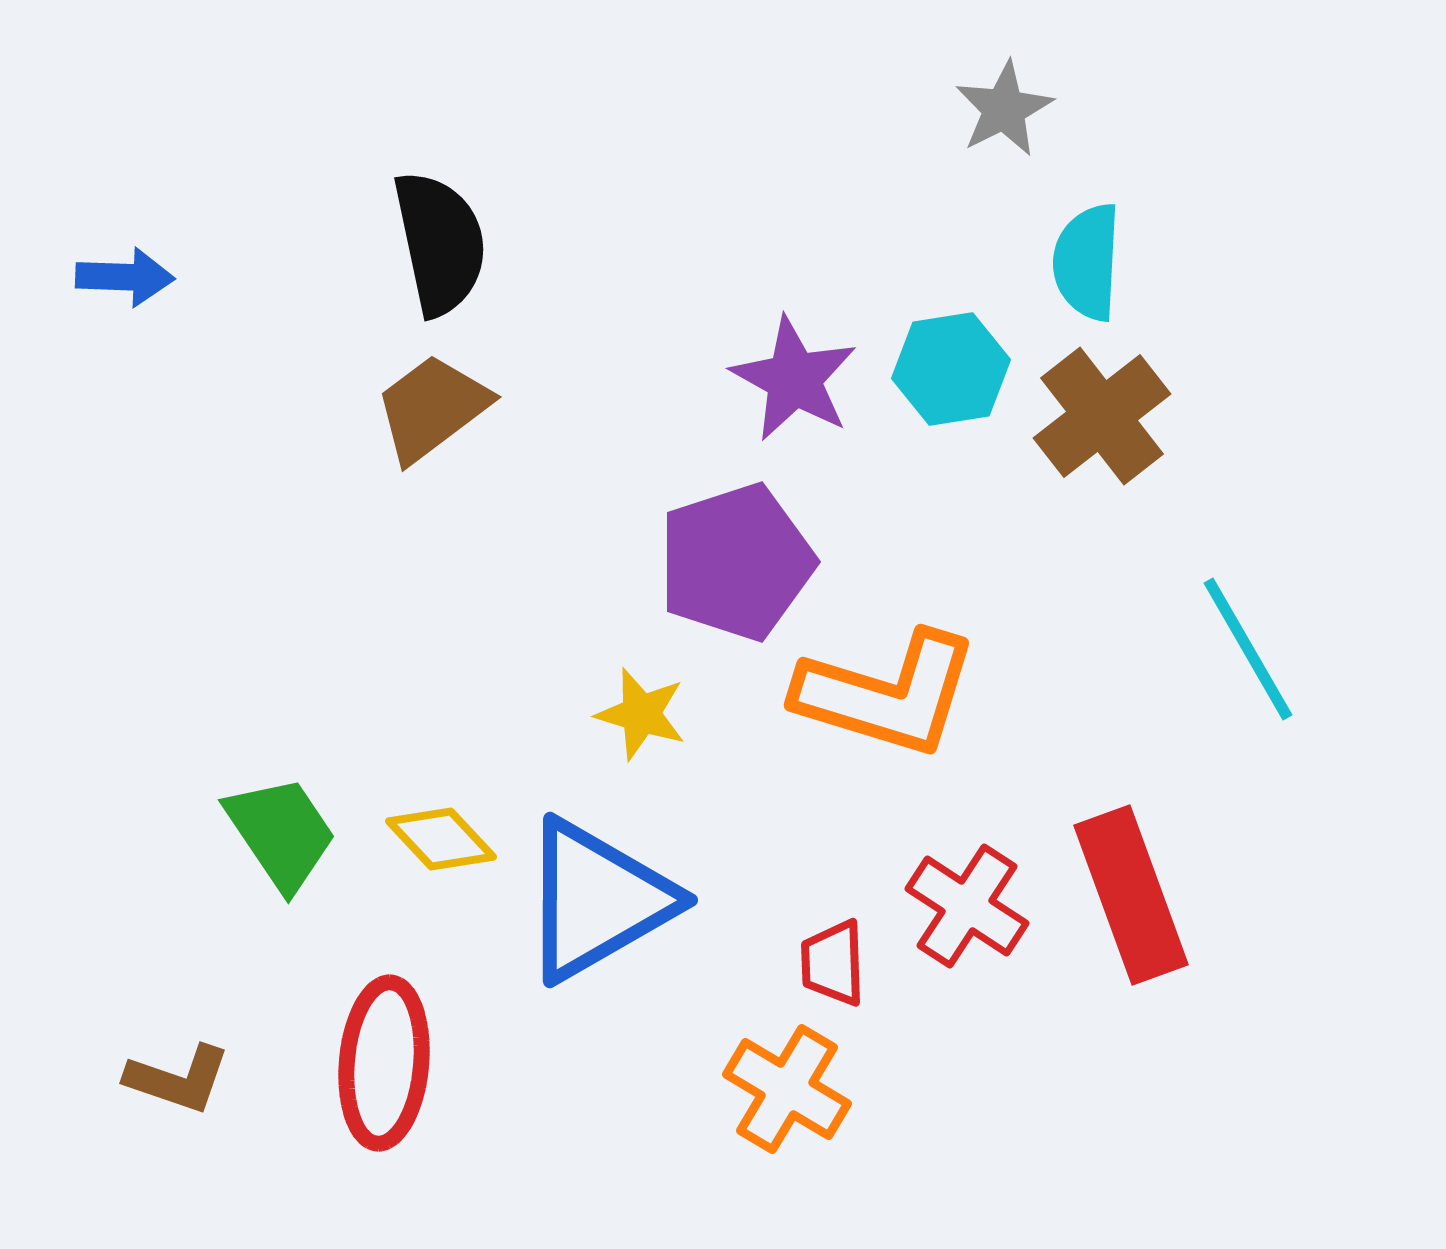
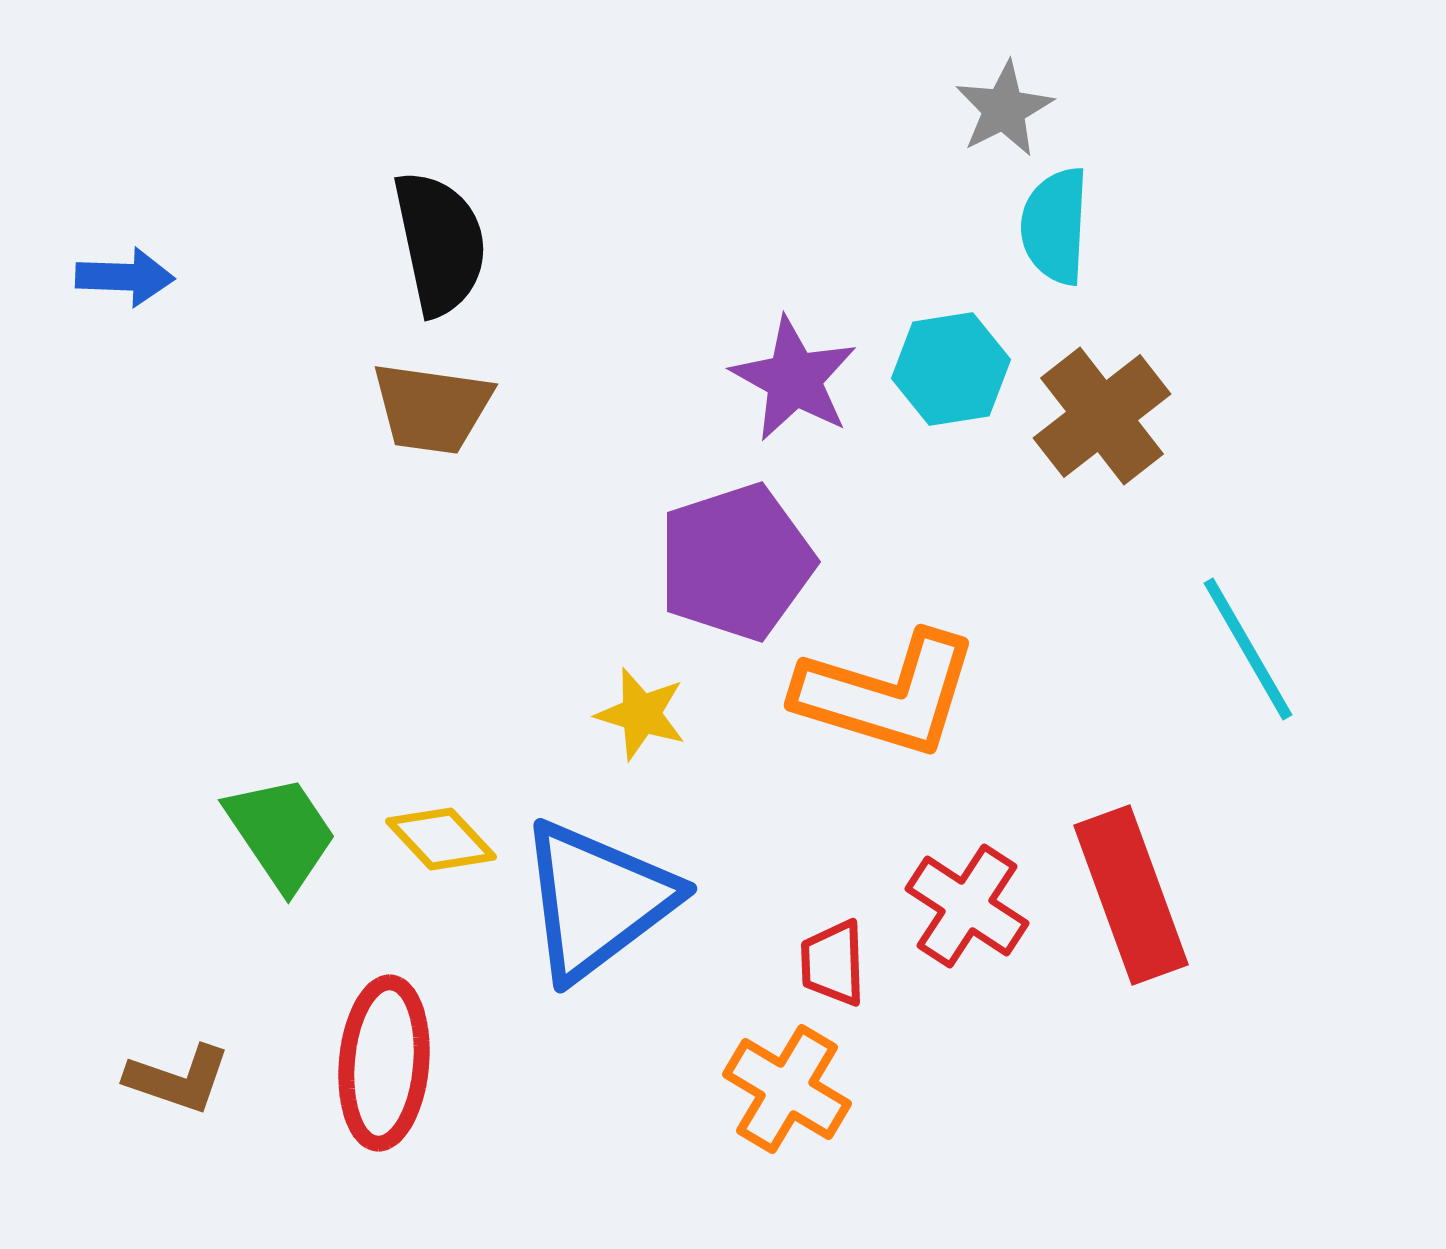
cyan semicircle: moved 32 px left, 36 px up
brown trapezoid: rotated 135 degrees counterclockwise
blue triangle: rotated 7 degrees counterclockwise
